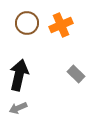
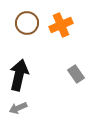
gray rectangle: rotated 12 degrees clockwise
